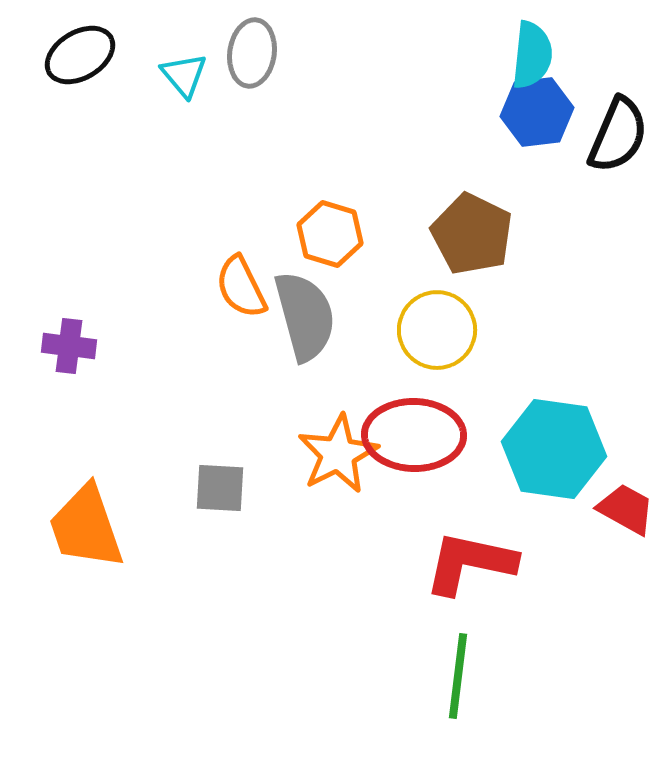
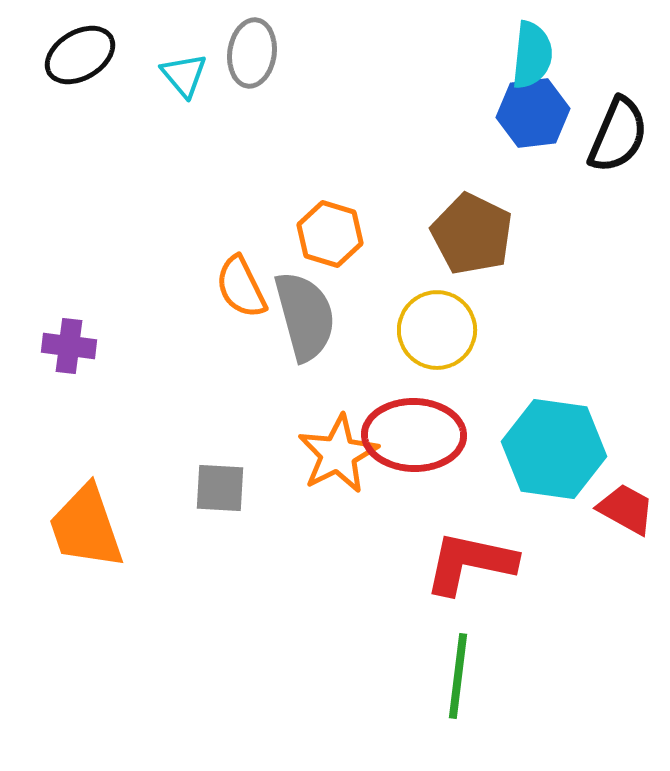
blue hexagon: moved 4 px left, 1 px down
